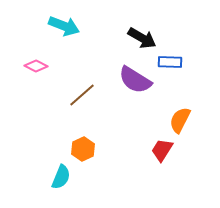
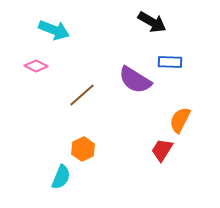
cyan arrow: moved 10 px left, 4 px down
black arrow: moved 10 px right, 16 px up
